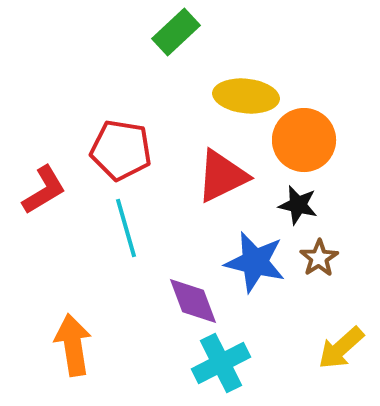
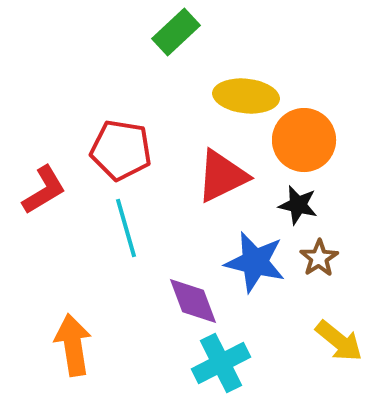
yellow arrow: moved 2 px left, 7 px up; rotated 99 degrees counterclockwise
